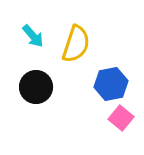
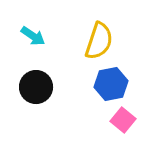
cyan arrow: rotated 15 degrees counterclockwise
yellow semicircle: moved 23 px right, 3 px up
pink square: moved 2 px right, 2 px down
